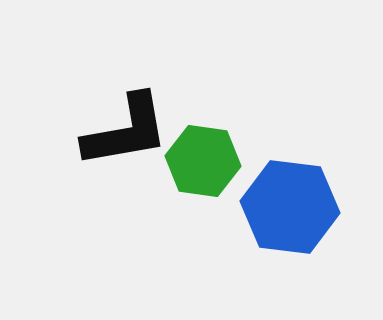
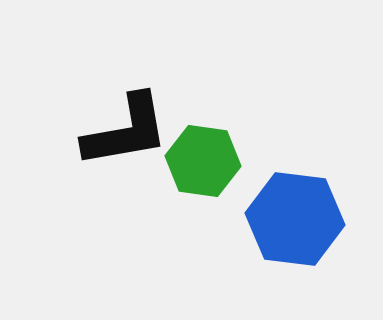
blue hexagon: moved 5 px right, 12 px down
